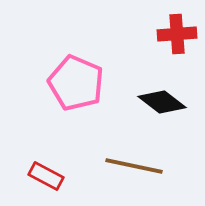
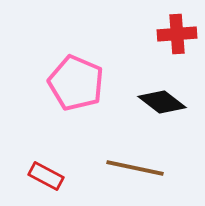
brown line: moved 1 px right, 2 px down
